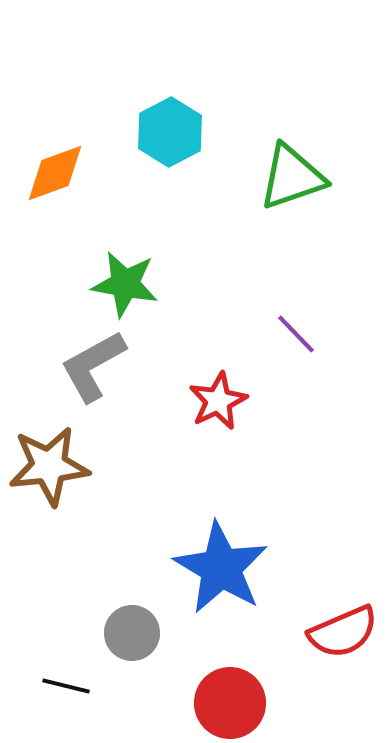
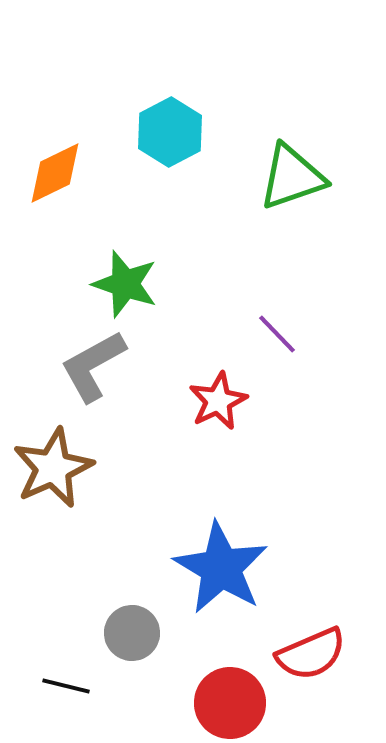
orange diamond: rotated 6 degrees counterclockwise
green star: rotated 8 degrees clockwise
purple line: moved 19 px left
brown star: moved 4 px right, 2 px down; rotated 18 degrees counterclockwise
red semicircle: moved 32 px left, 22 px down
